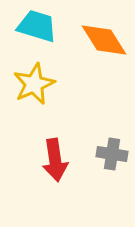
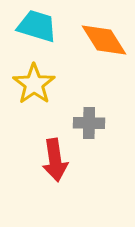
yellow star: rotated 12 degrees counterclockwise
gray cross: moved 23 px left, 31 px up; rotated 8 degrees counterclockwise
